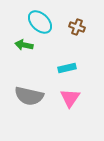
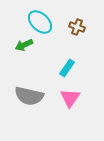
green arrow: rotated 36 degrees counterclockwise
cyan rectangle: rotated 42 degrees counterclockwise
